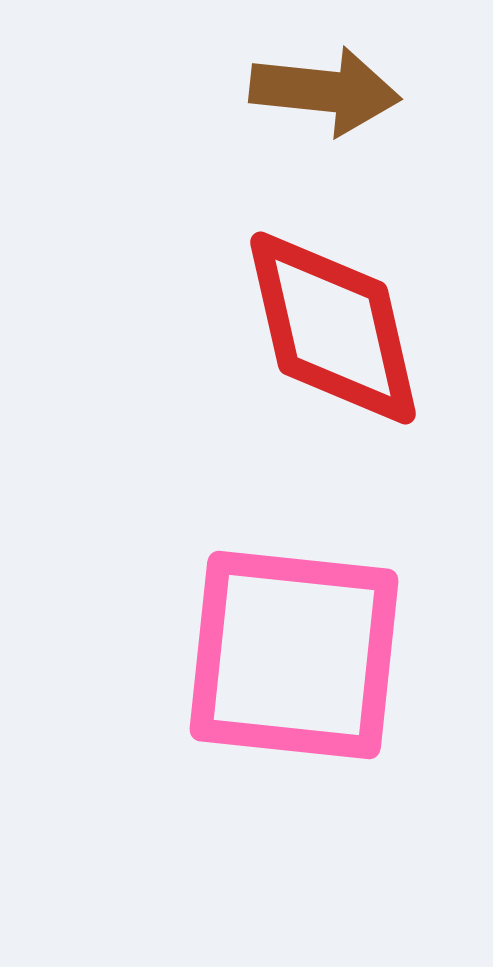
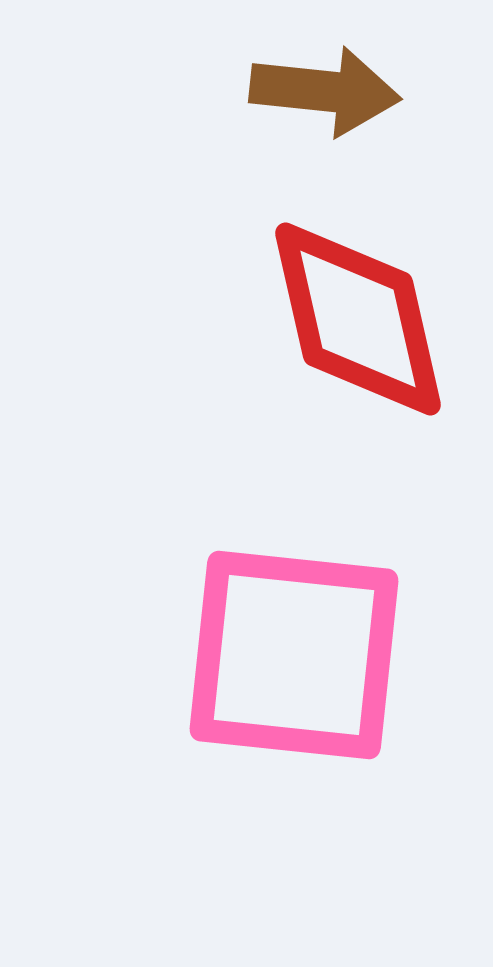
red diamond: moved 25 px right, 9 px up
